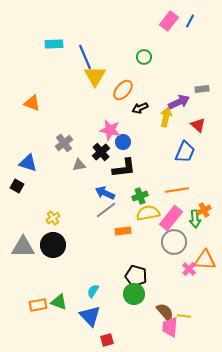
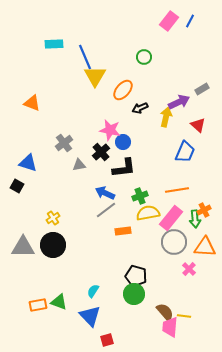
gray rectangle at (202, 89): rotated 24 degrees counterclockwise
orange triangle at (205, 260): moved 13 px up
